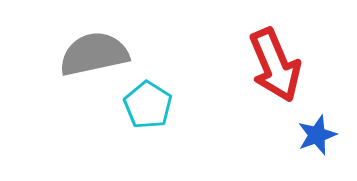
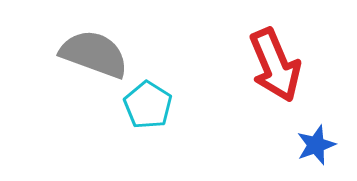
gray semicircle: rotated 32 degrees clockwise
blue star: moved 1 px left, 10 px down
